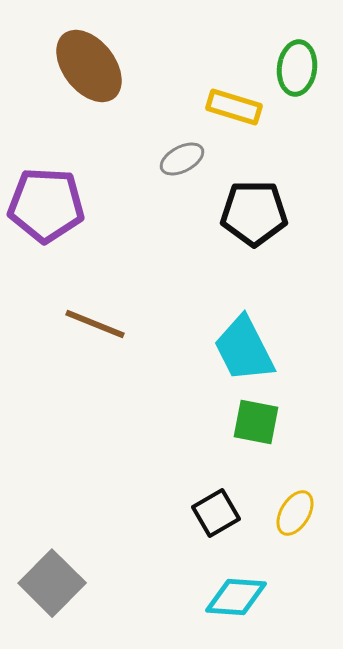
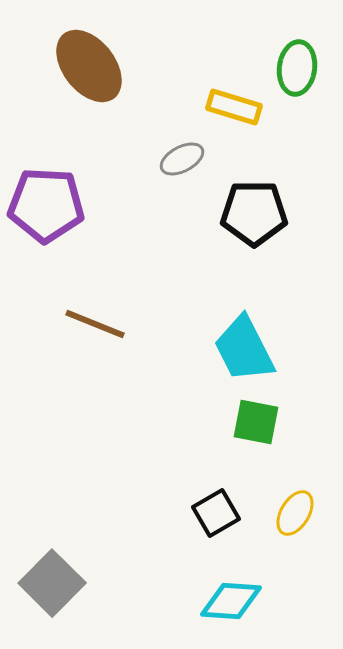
cyan diamond: moved 5 px left, 4 px down
